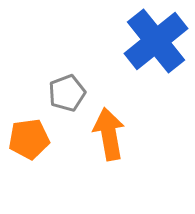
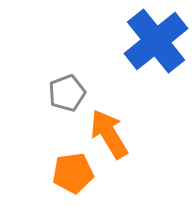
orange arrow: rotated 21 degrees counterclockwise
orange pentagon: moved 44 px right, 34 px down
